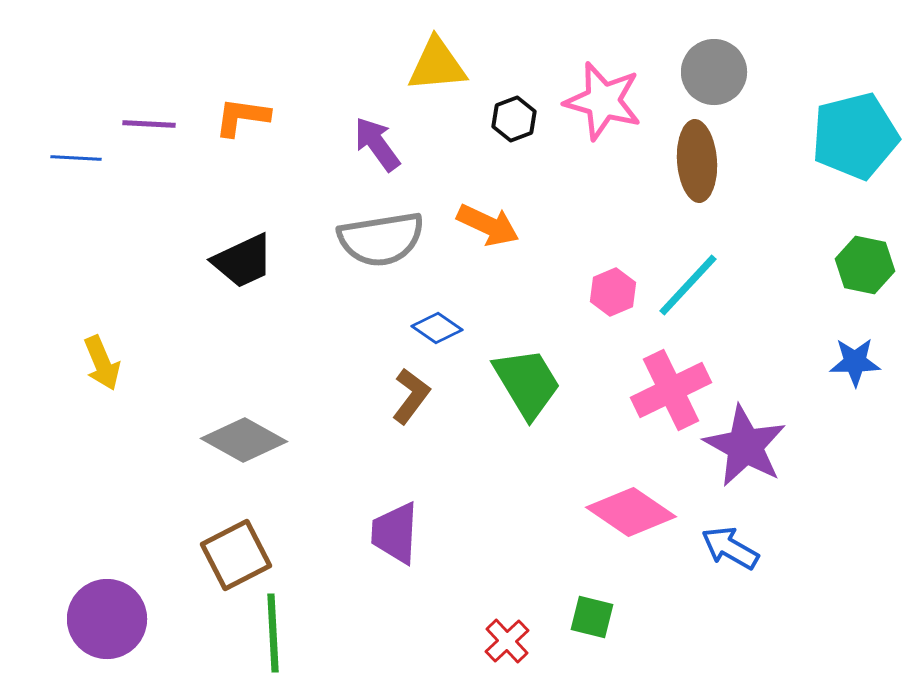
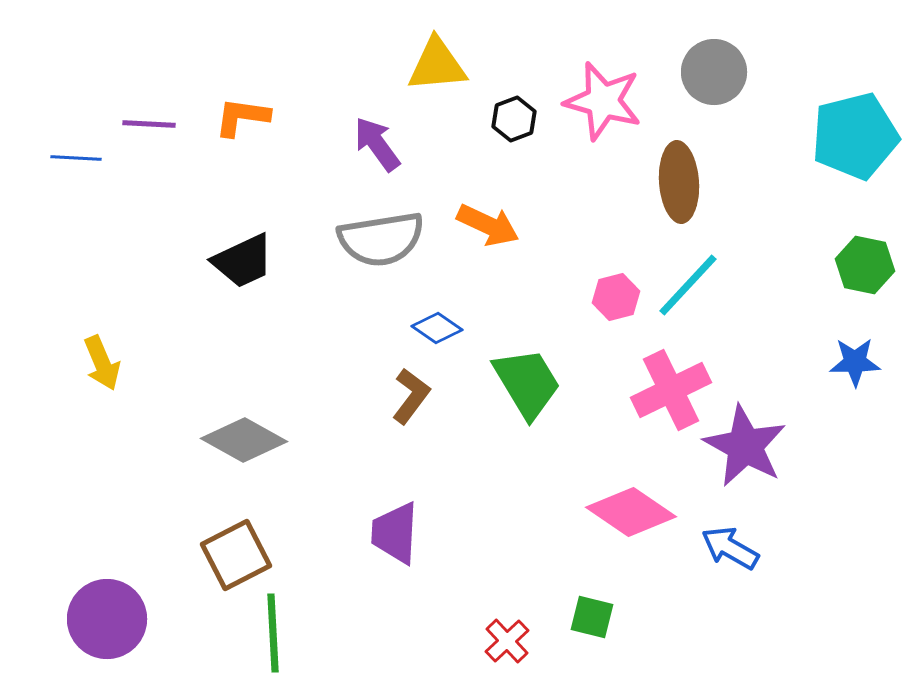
brown ellipse: moved 18 px left, 21 px down
pink hexagon: moved 3 px right, 5 px down; rotated 9 degrees clockwise
